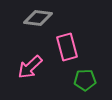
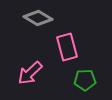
gray diamond: rotated 24 degrees clockwise
pink arrow: moved 6 px down
